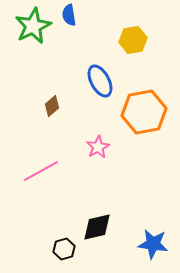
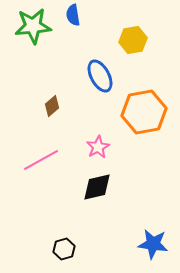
blue semicircle: moved 4 px right
green star: rotated 21 degrees clockwise
blue ellipse: moved 5 px up
pink line: moved 11 px up
black diamond: moved 40 px up
